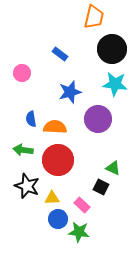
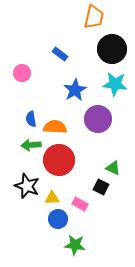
blue star: moved 5 px right, 2 px up; rotated 15 degrees counterclockwise
green arrow: moved 8 px right, 5 px up; rotated 12 degrees counterclockwise
red circle: moved 1 px right
pink rectangle: moved 2 px left, 1 px up; rotated 14 degrees counterclockwise
green star: moved 4 px left, 13 px down
